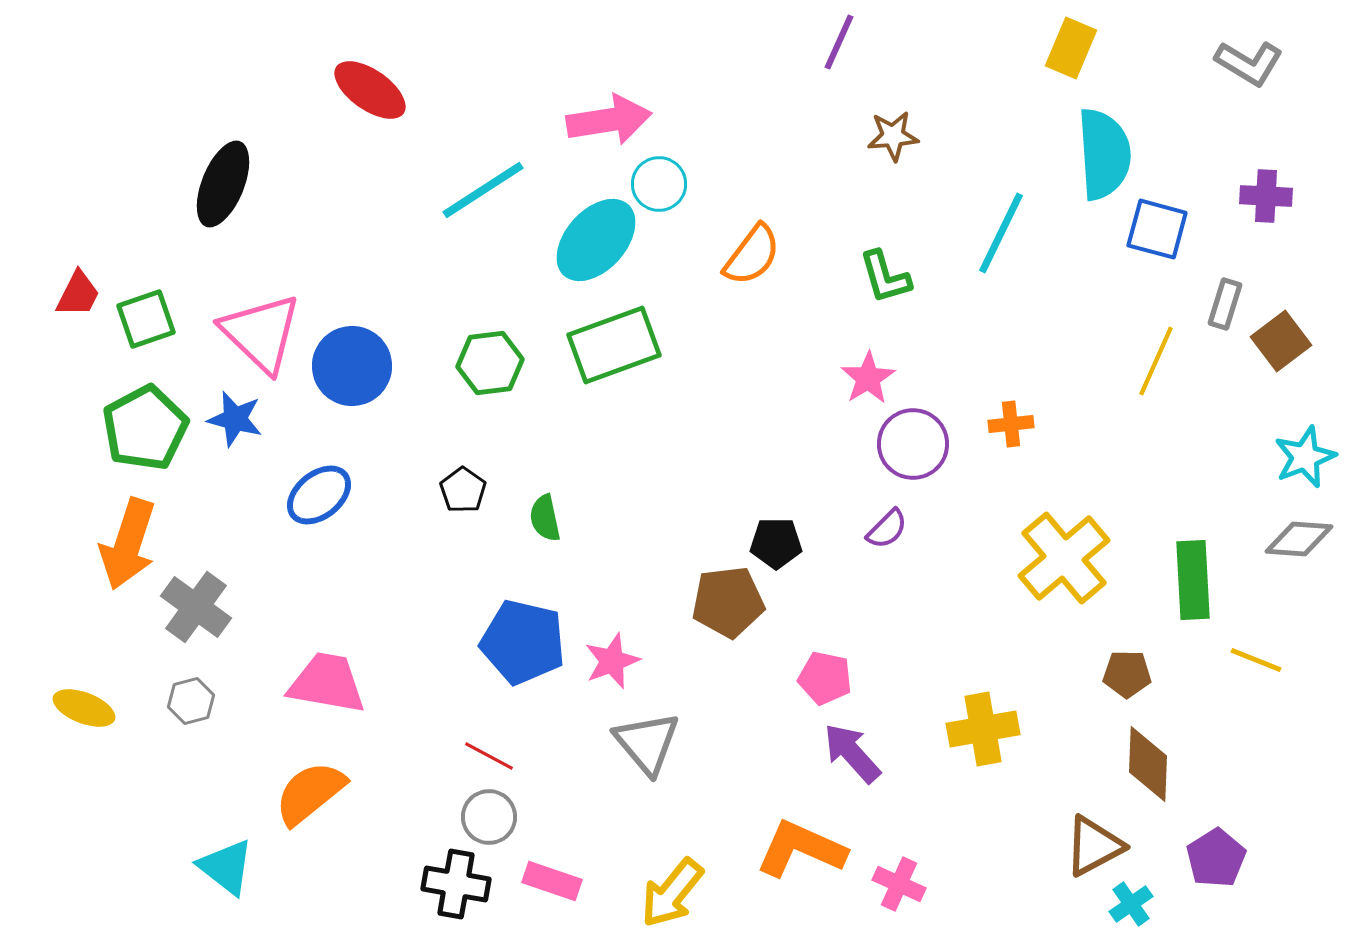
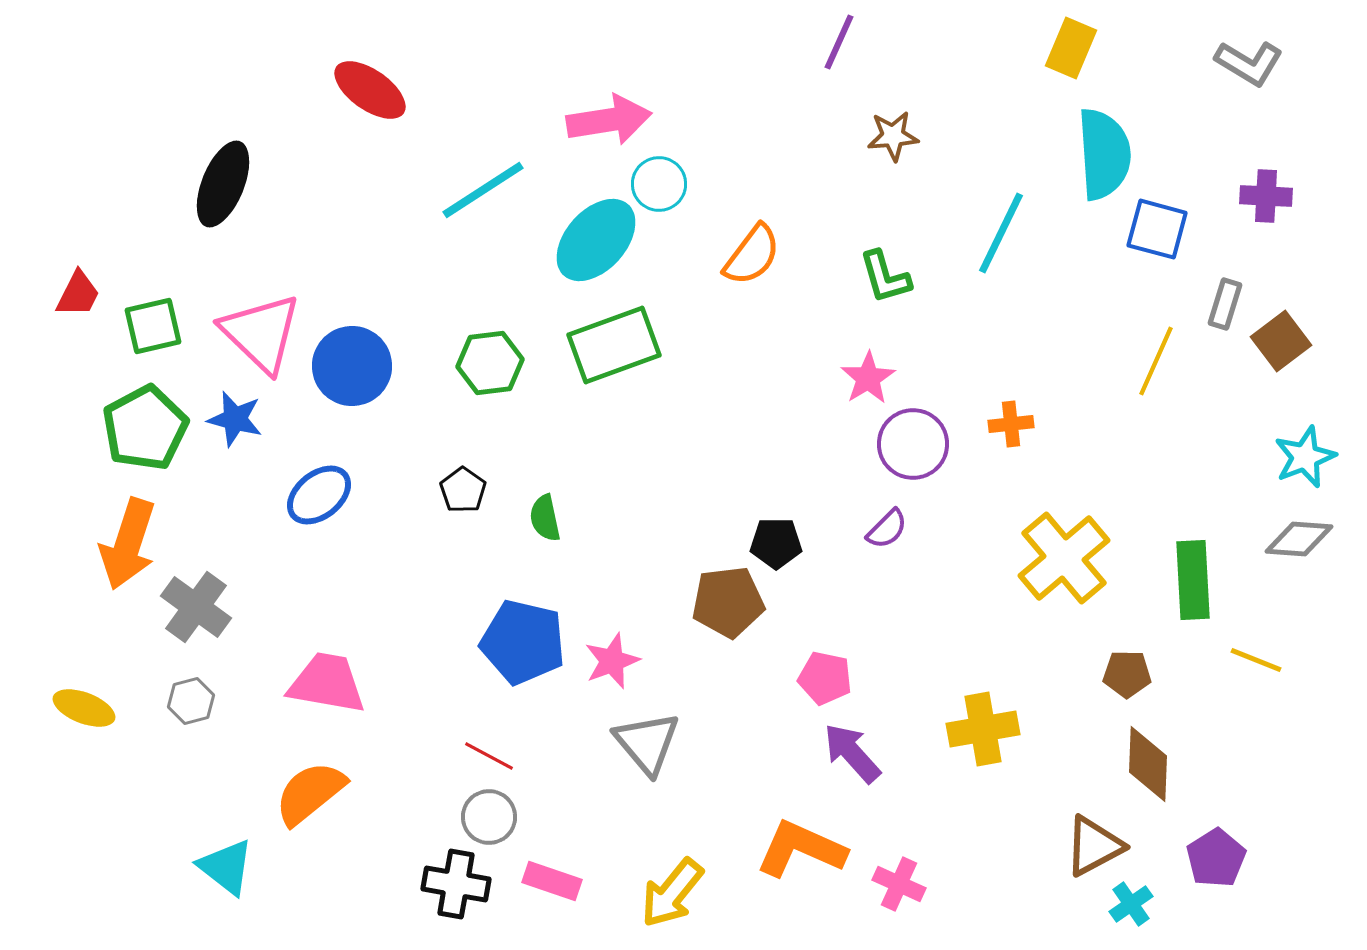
green square at (146, 319): moved 7 px right, 7 px down; rotated 6 degrees clockwise
